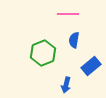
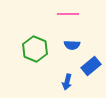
blue semicircle: moved 2 px left, 5 px down; rotated 98 degrees counterclockwise
green hexagon: moved 8 px left, 4 px up; rotated 15 degrees counterclockwise
blue arrow: moved 1 px right, 3 px up
